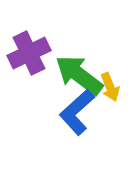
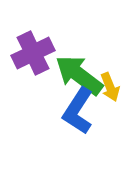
purple cross: moved 4 px right
blue L-shape: moved 1 px right, 1 px up; rotated 15 degrees counterclockwise
